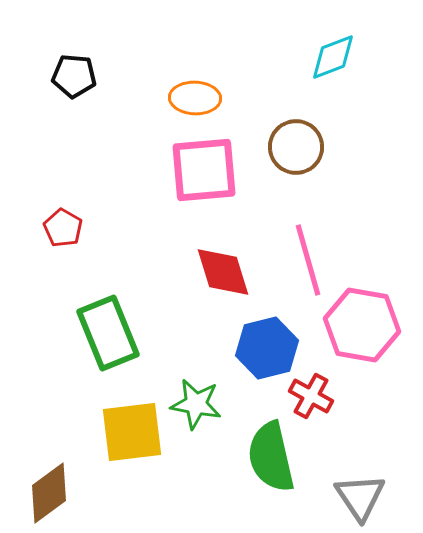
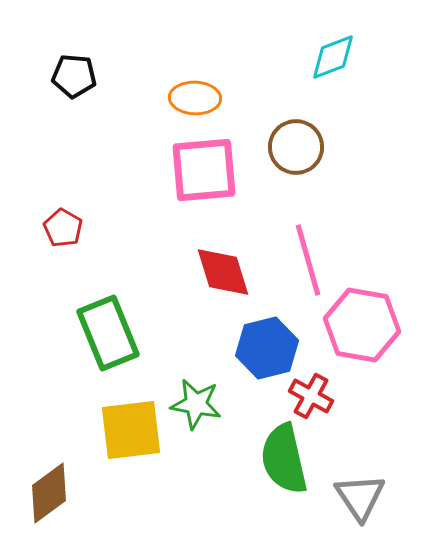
yellow square: moved 1 px left, 2 px up
green semicircle: moved 13 px right, 2 px down
